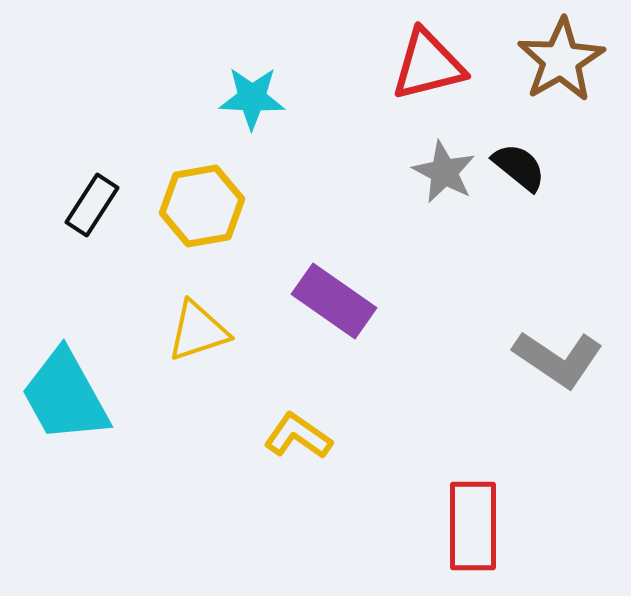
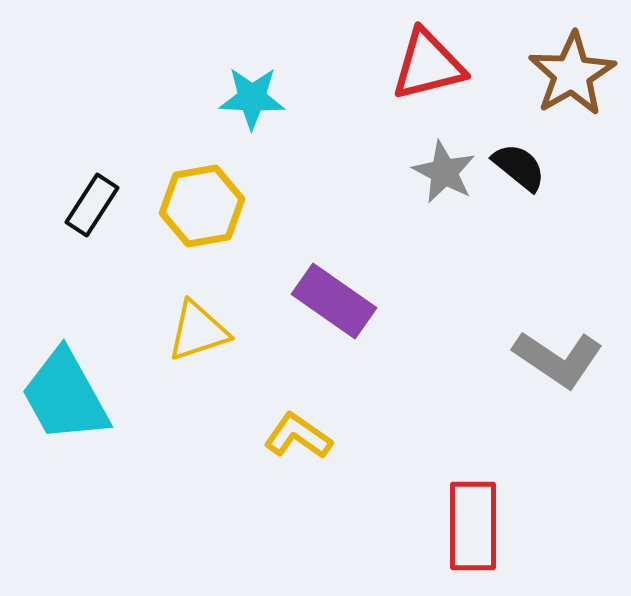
brown star: moved 11 px right, 14 px down
